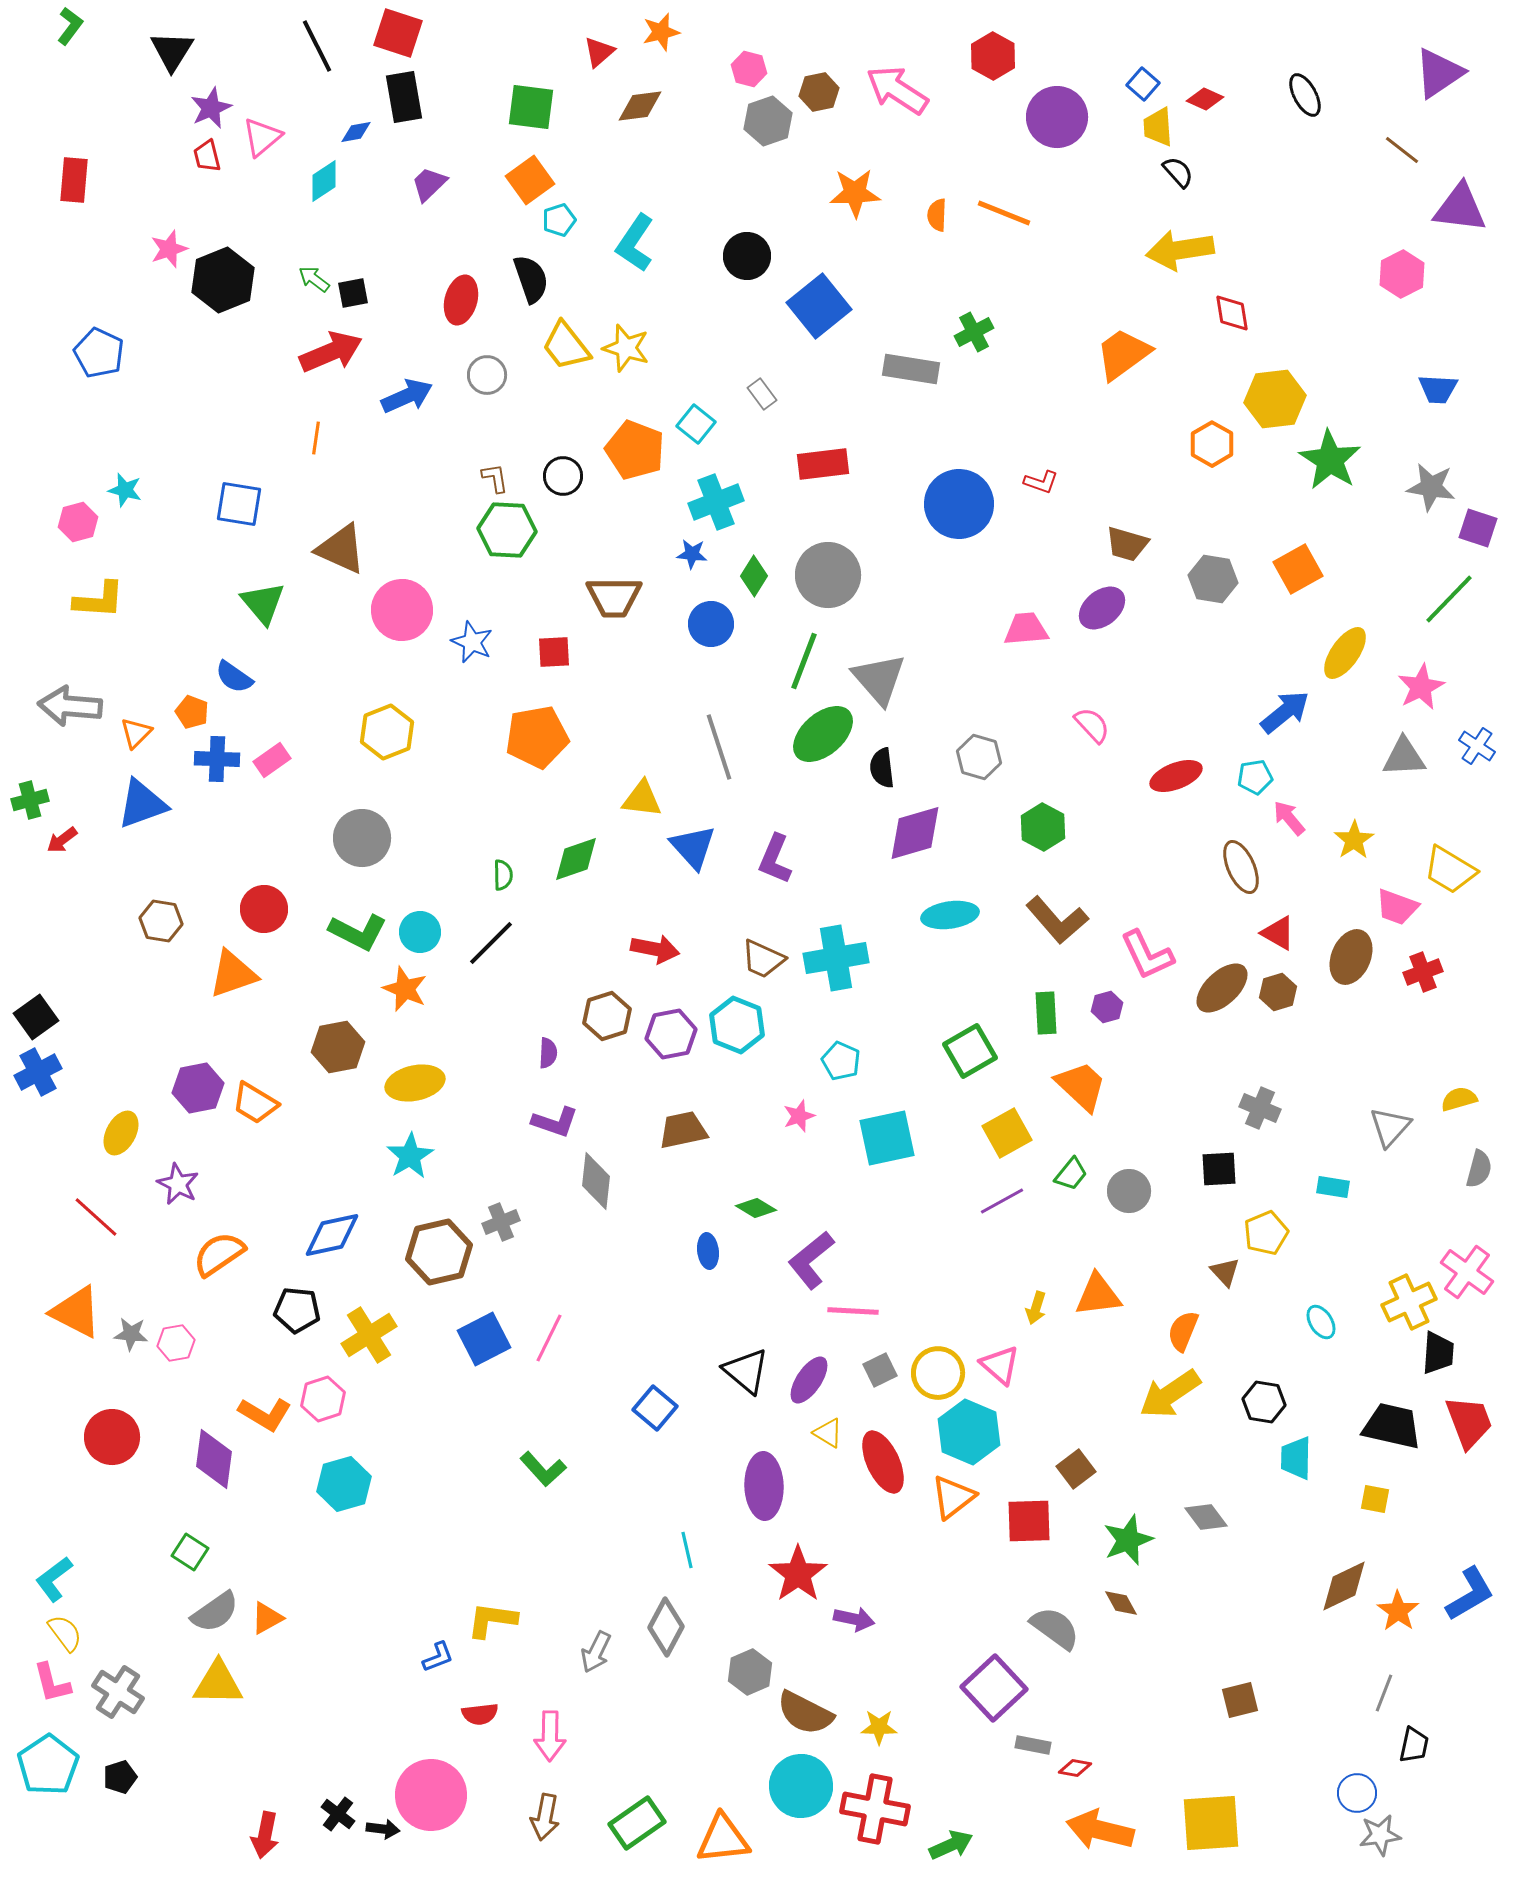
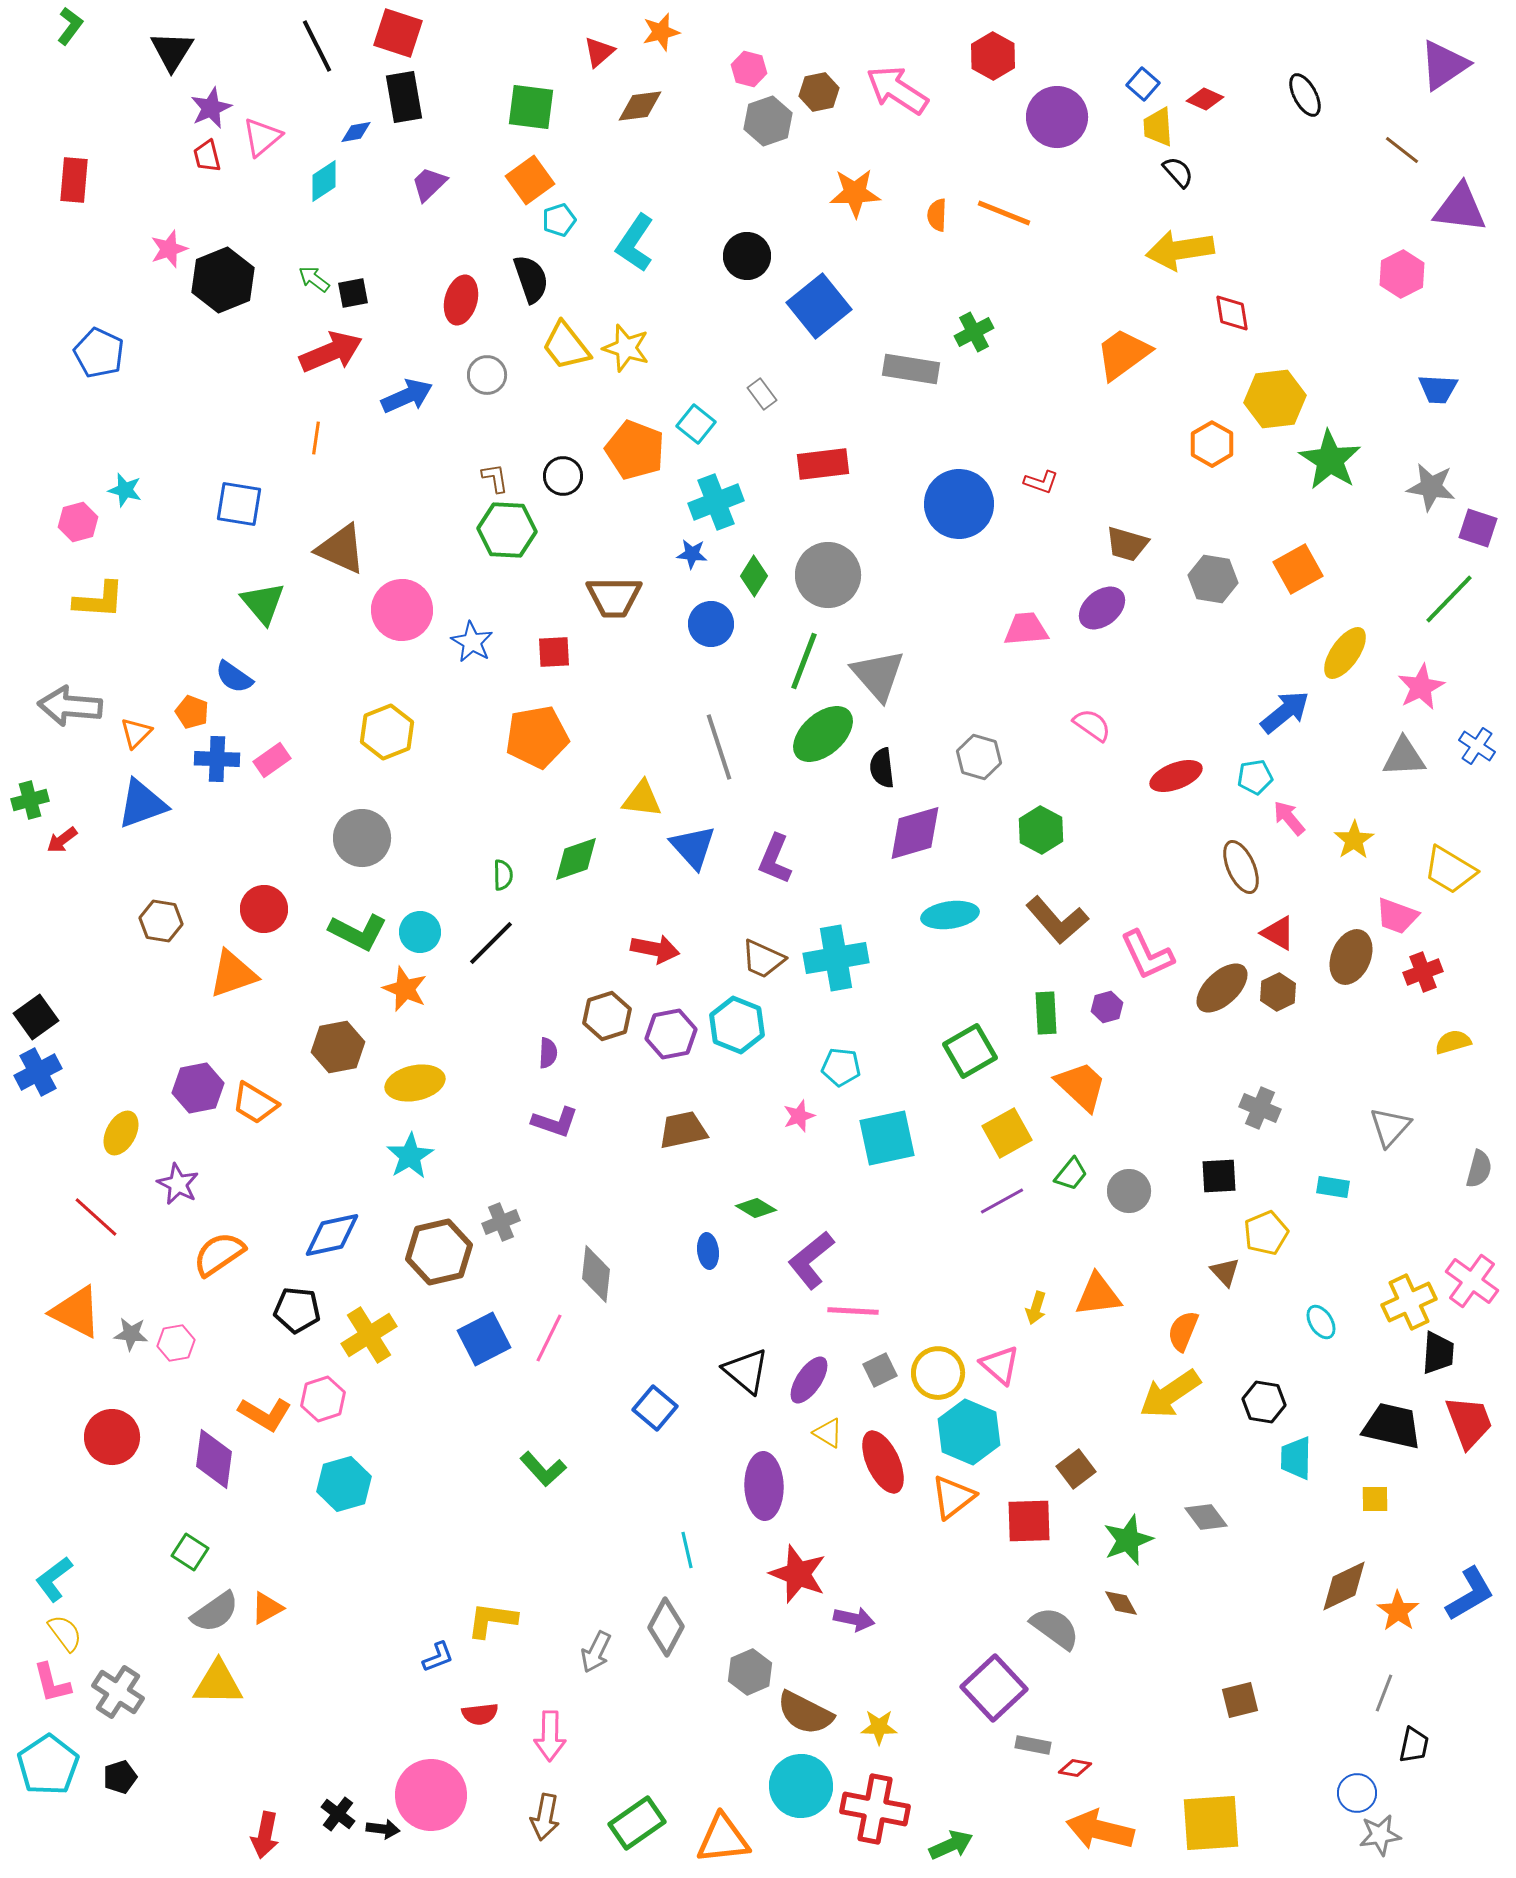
purple triangle at (1439, 73): moved 5 px right, 8 px up
blue star at (472, 642): rotated 6 degrees clockwise
gray triangle at (879, 679): moved 1 px left, 4 px up
pink semicircle at (1092, 725): rotated 12 degrees counterclockwise
green hexagon at (1043, 827): moved 2 px left, 3 px down
pink trapezoid at (1397, 907): moved 9 px down
brown hexagon at (1278, 992): rotated 9 degrees counterclockwise
cyan pentagon at (841, 1061): moved 6 px down; rotated 18 degrees counterclockwise
yellow semicircle at (1459, 1099): moved 6 px left, 57 px up
black square at (1219, 1169): moved 7 px down
gray diamond at (596, 1181): moved 93 px down
pink cross at (1467, 1272): moved 5 px right, 9 px down
yellow square at (1375, 1499): rotated 12 degrees counterclockwise
red star at (798, 1574): rotated 16 degrees counterclockwise
orange triangle at (267, 1618): moved 10 px up
